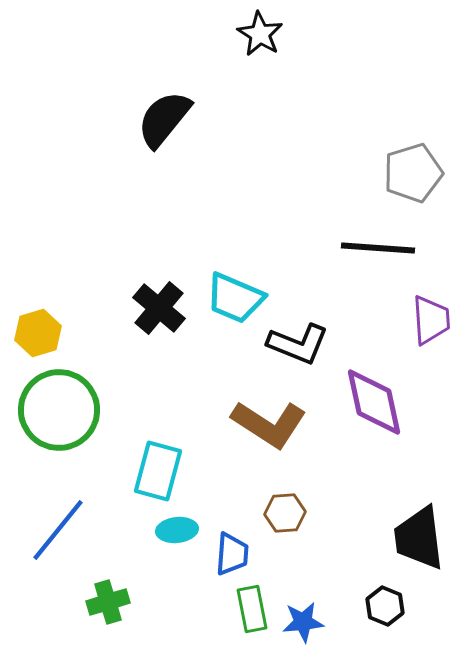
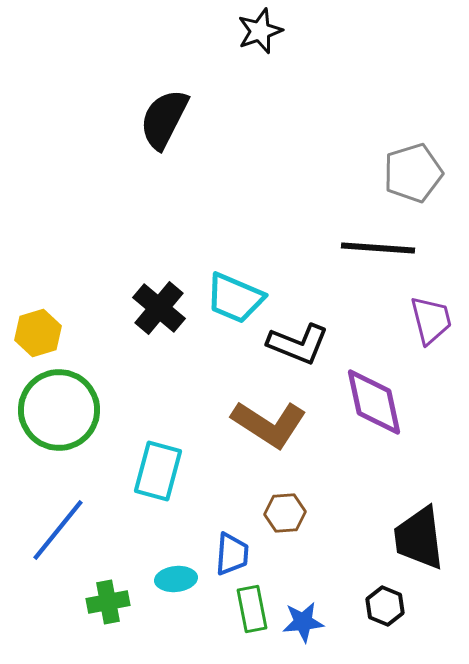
black star: moved 3 px up; rotated 21 degrees clockwise
black semicircle: rotated 12 degrees counterclockwise
purple trapezoid: rotated 10 degrees counterclockwise
cyan ellipse: moved 1 px left, 49 px down
green cross: rotated 6 degrees clockwise
